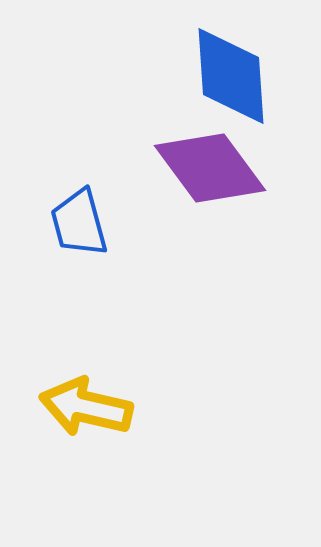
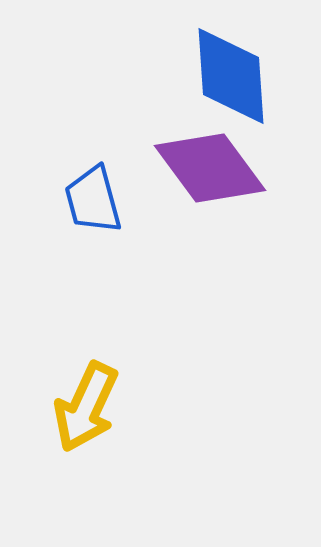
blue trapezoid: moved 14 px right, 23 px up
yellow arrow: rotated 78 degrees counterclockwise
